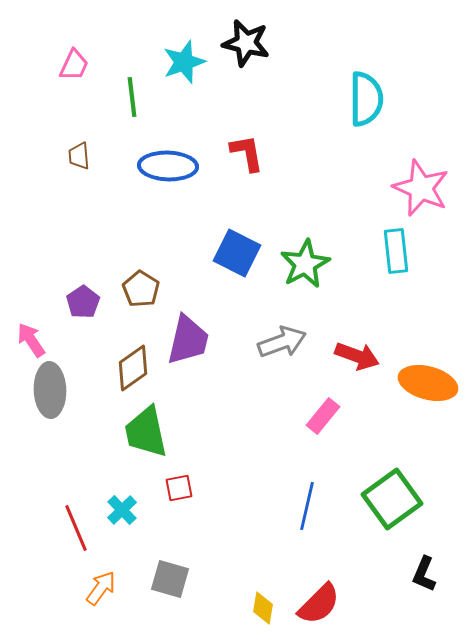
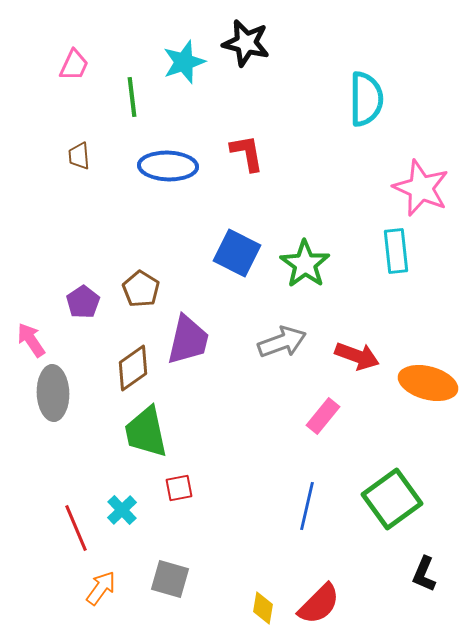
green star: rotated 9 degrees counterclockwise
gray ellipse: moved 3 px right, 3 px down
